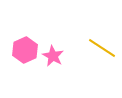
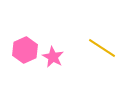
pink star: moved 1 px down
